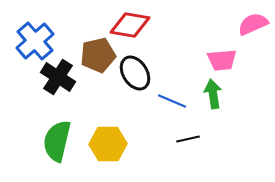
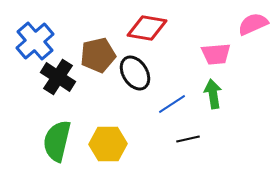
red diamond: moved 17 px right, 3 px down
pink trapezoid: moved 6 px left, 6 px up
blue line: moved 3 px down; rotated 56 degrees counterclockwise
